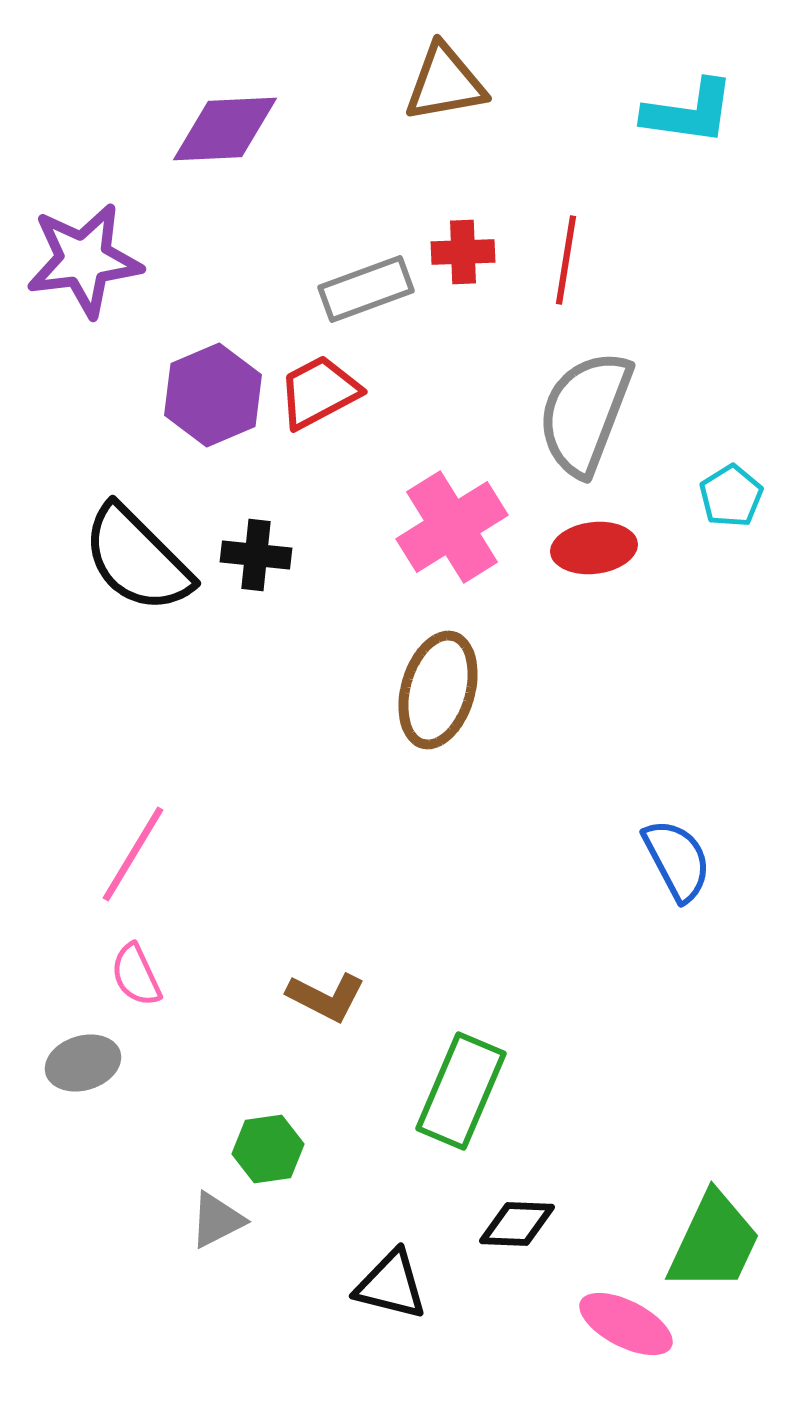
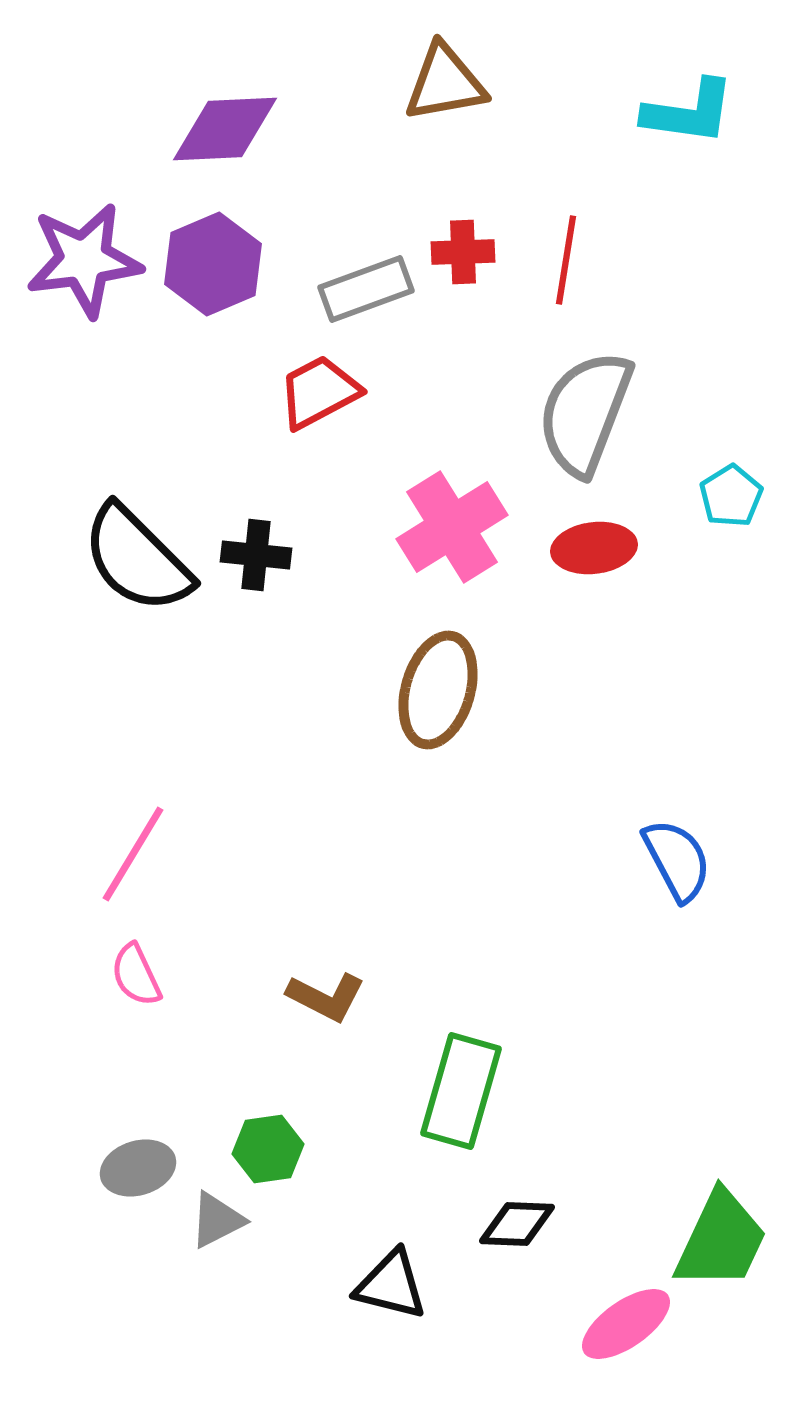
purple hexagon: moved 131 px up
gray ellipse: moved 55 px right, 105 px down
green rectangle: rotated 7 degrees counterclockwise
green trapezoid: moved 7 px right, 2 px up
pink ellipse: rotated 62 degrees counterclockwise
